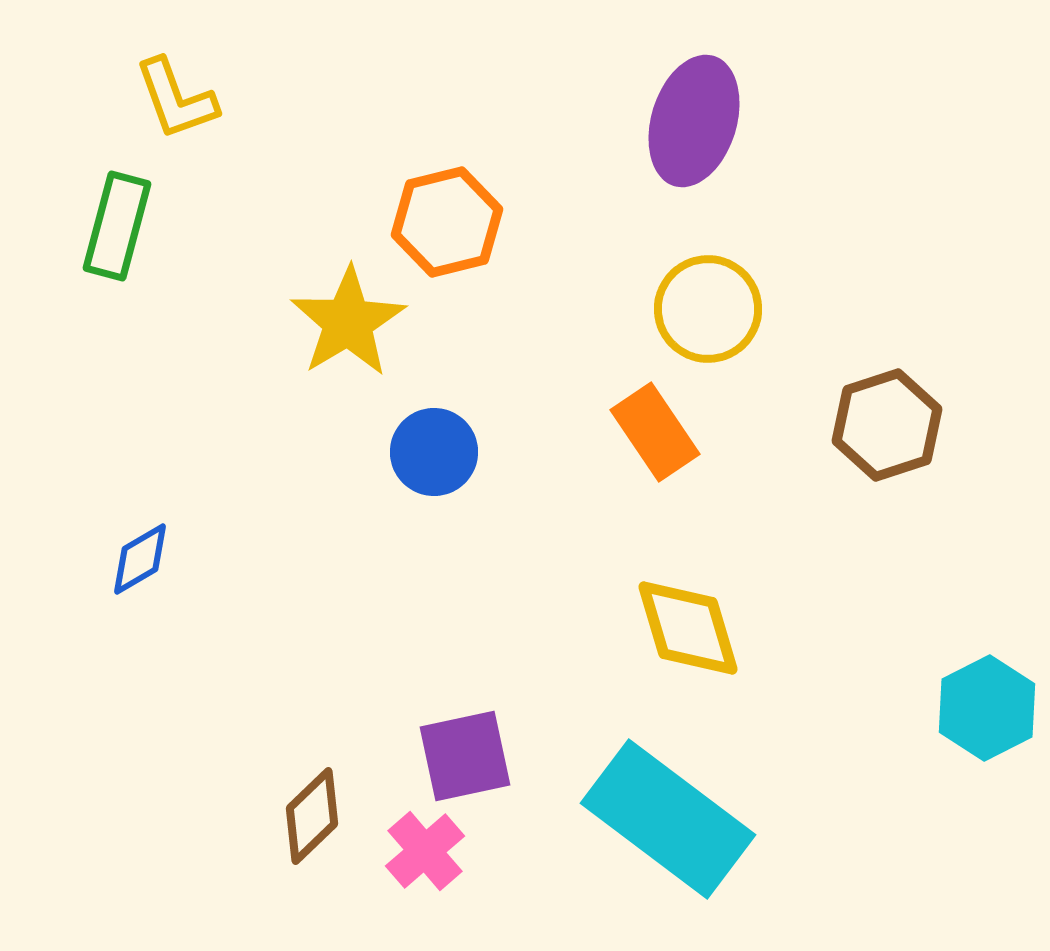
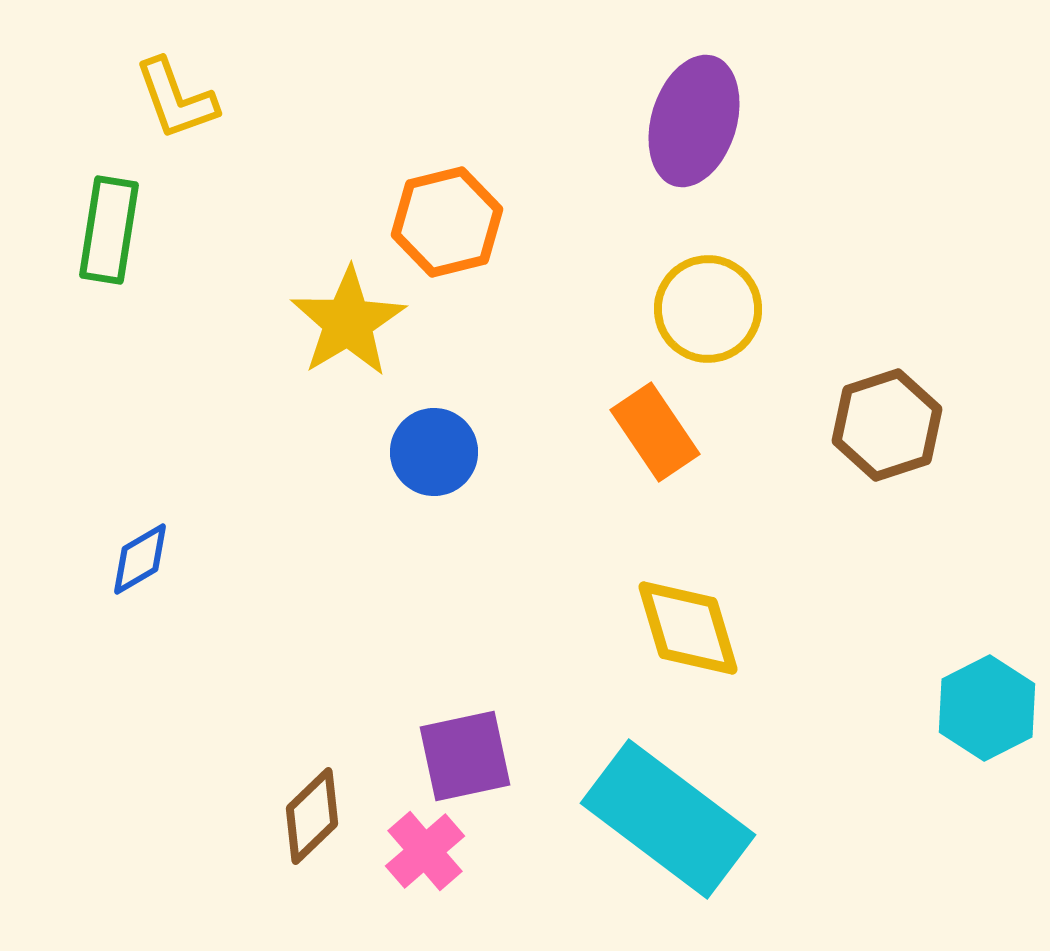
green rectangle: moved 8 px left, 4 px down; rotated 6 degrees counterclockwise
